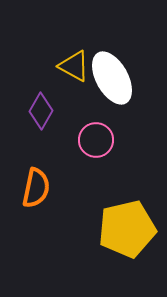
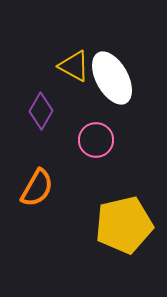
orange semicircle: moved 1 px right; rotated 18 degrees clockwise
yellow pentagon: moved 3 px left, 4 px up
